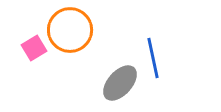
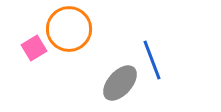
orange circle: moved 1 px left, 1 px up
blue line: moved 1 px left, 2 px down; rotated 9 degrees counterclockwise
